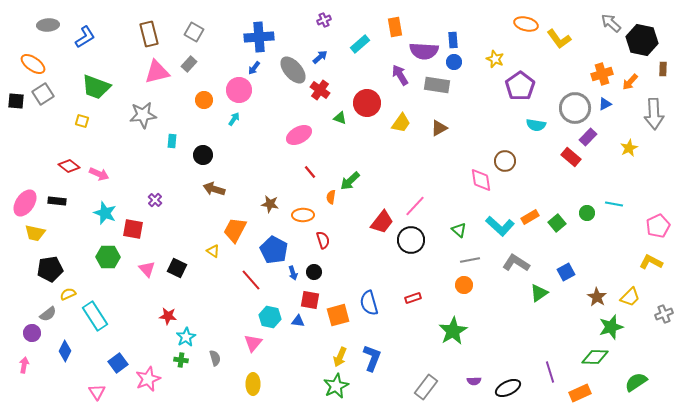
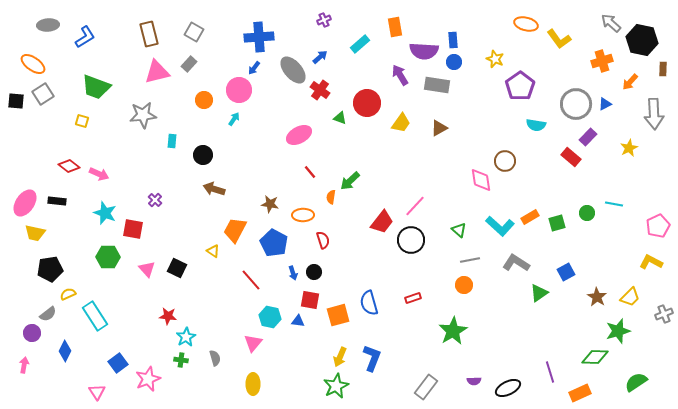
orange cross at (602, 74): moved 13 px up
gray circle at (575, 108): moved 1 px right, 4 px up
green square at (557, 223): rotated 24 degrees clockwise
blue pentagon at (274, 250): moved 7 px up
green star at (611, 327): moved 7 px right, 4 px down
